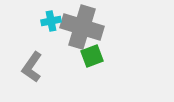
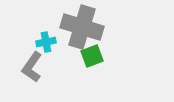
cyan cross: moved 5 px left, 21 px down
